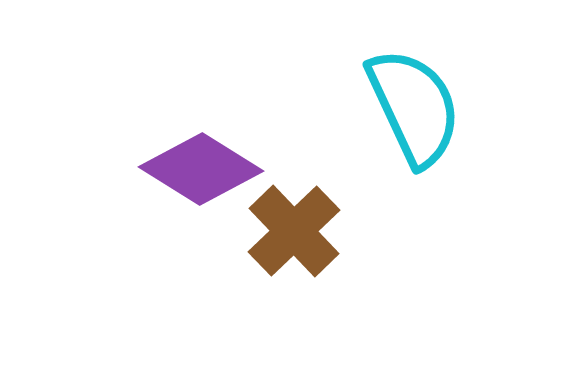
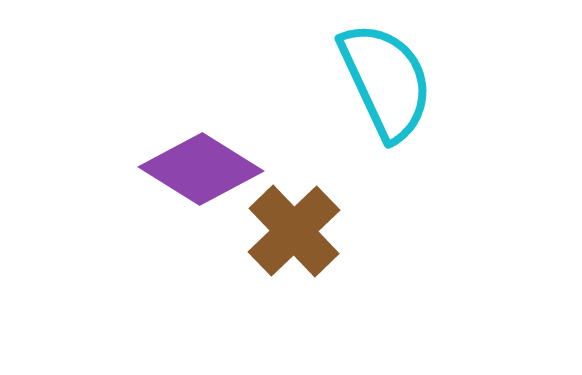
cyan semicircle: moved 28 px left, 26 px up
